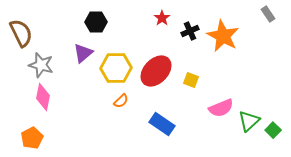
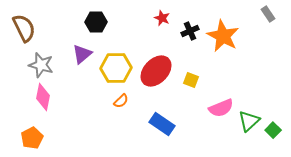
red star: rotated 14 degrees counterclockwise
brown semicircle: moved 3 px right, 5 px up
purple triangle: moved 1 px left, 1 px down
